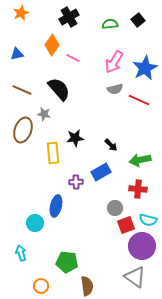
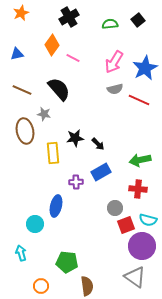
brown ellipse: moved 2 px right, 1 px down; rotated 30 degrees counterclockwise
black arrow: moved 13 px left, 1 px up
cyan circle: moved 1 px down
